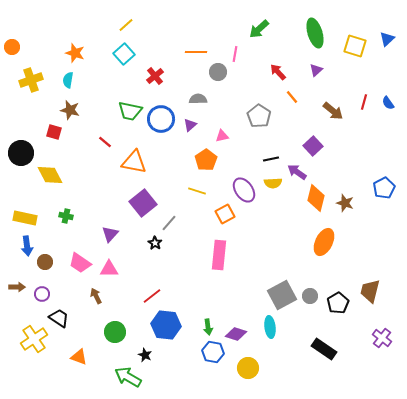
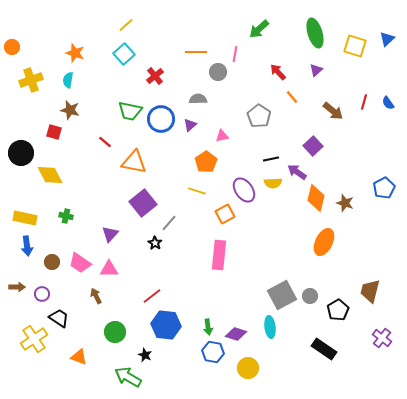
orange pentagon at (206, 160): moved 2 px down
brown circle at (45, 262): moved 7 px right
black pentagon at (338, 303): moved 7 px down
